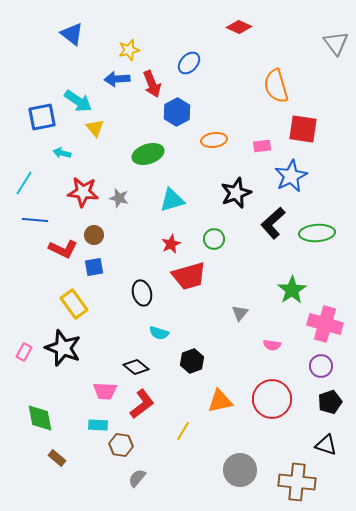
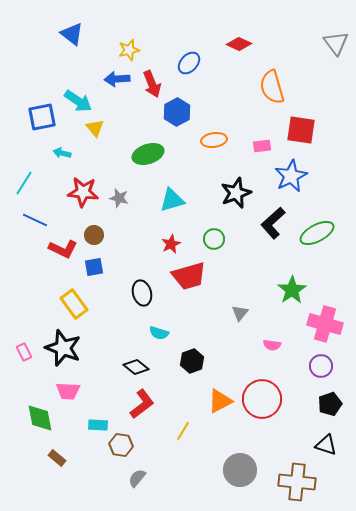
red diamond at (239, 27): moved 17 px down
orange semicircle at (276, 86): moved 4 px left, 1 px down
red square at (303, 129): moved 2 px left, 1 px down
blue line at (35, 220): rotated 20 degrees clockwise
green ellipse at (317, 233): rotated 24 degrees counterclockwise
pink rectangle at (24, 352): rotated 54 degrees counterclockwise
pink trapezoid at (105, 391): moved 37 px left
red circle at (272, 399): moved 10 px left
orange triangle at (220, 401): rotated 16 degrees counterclockwise
black pentagon at (330, 402): moved 2 px down
